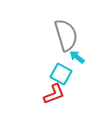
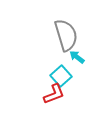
cyan square: moved 2 px down; rotated 20 degrees clockwise
